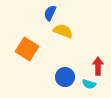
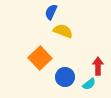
blue semicircle: moved 1 px right, 1 px up
orange square: moved 13 px right, 9 px down; rotated 15 degrees clockwise
cyan semicircle: rotated 56 degrees counterclockwise
